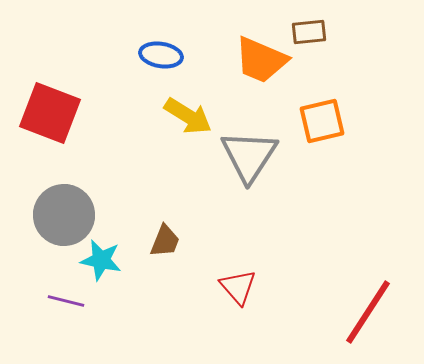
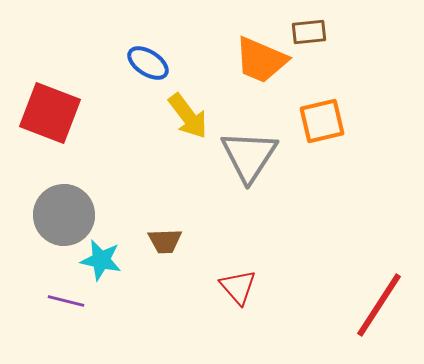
blue ellipse: moved 13 px left, 8 px down; rotated 24 degrees clockwise
yellow arrow: rotated 21 degrees clockwise
brown trapezoid: rotated 66 degrees clockwise
red line: moved 11 px right, 7 px up
